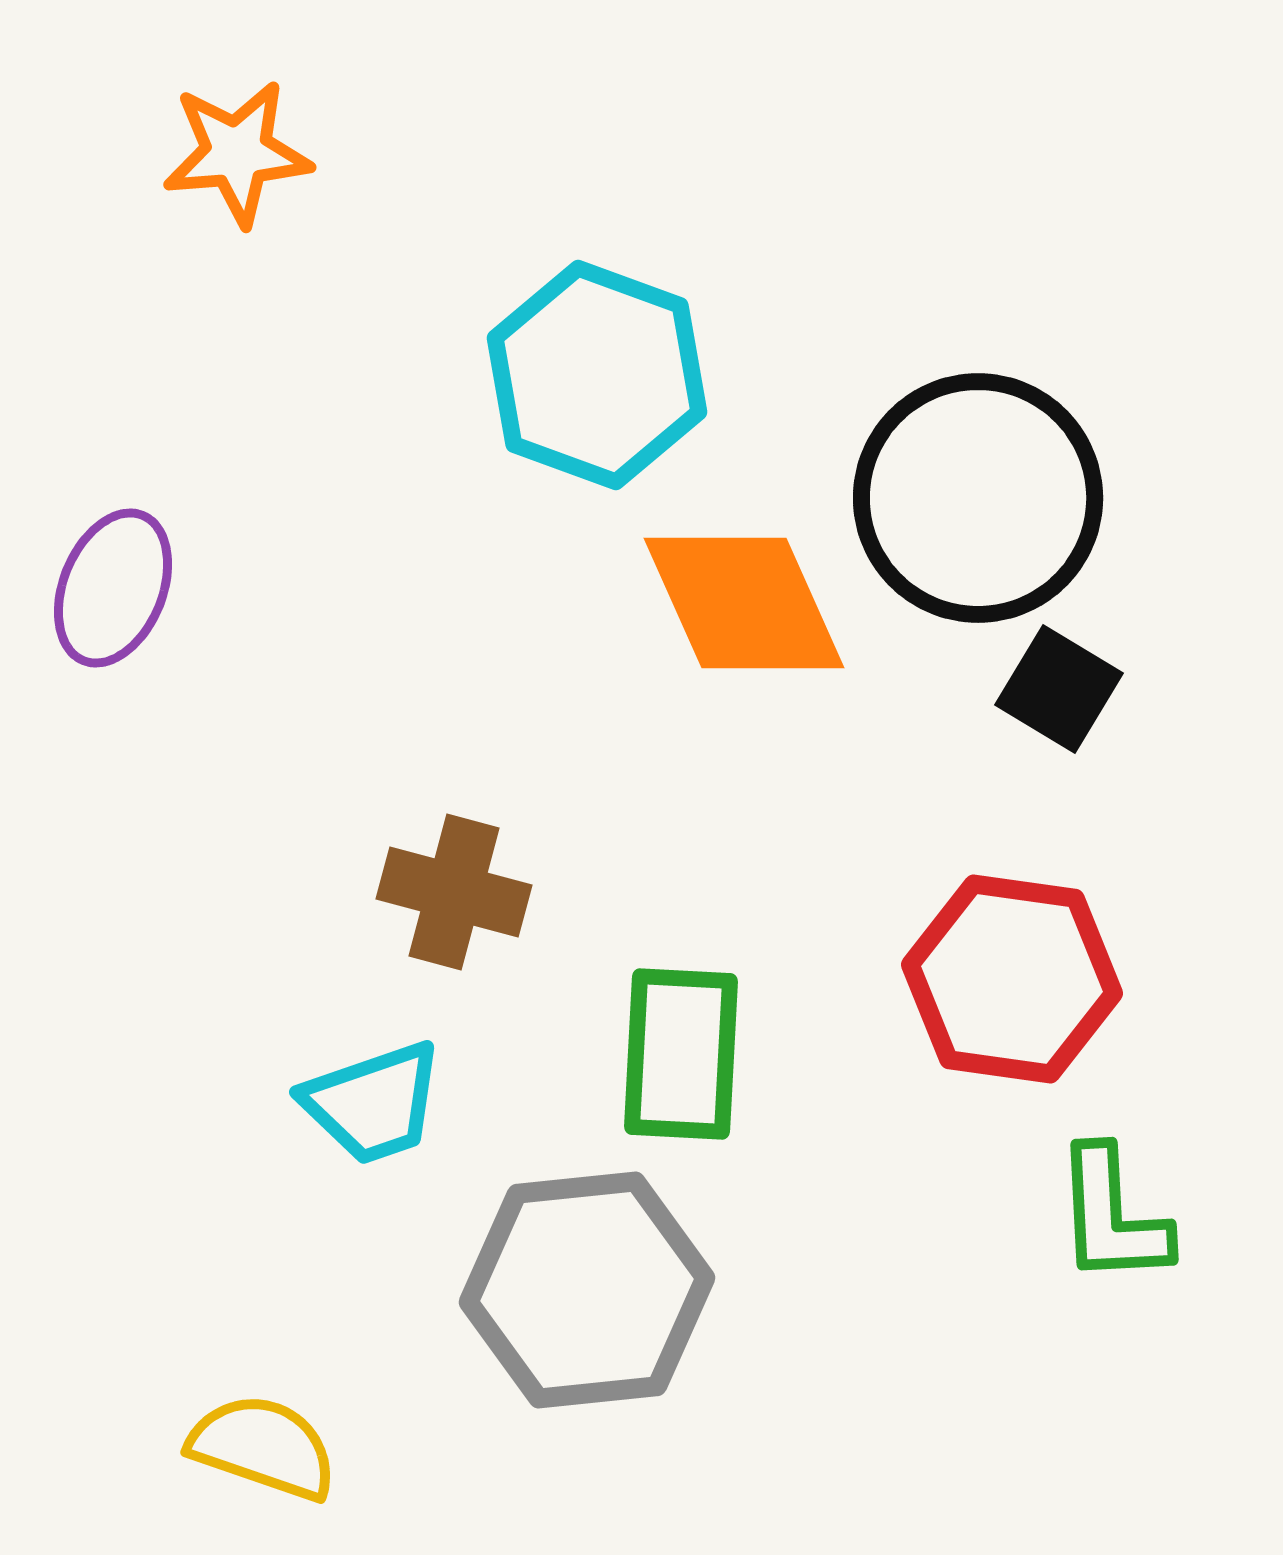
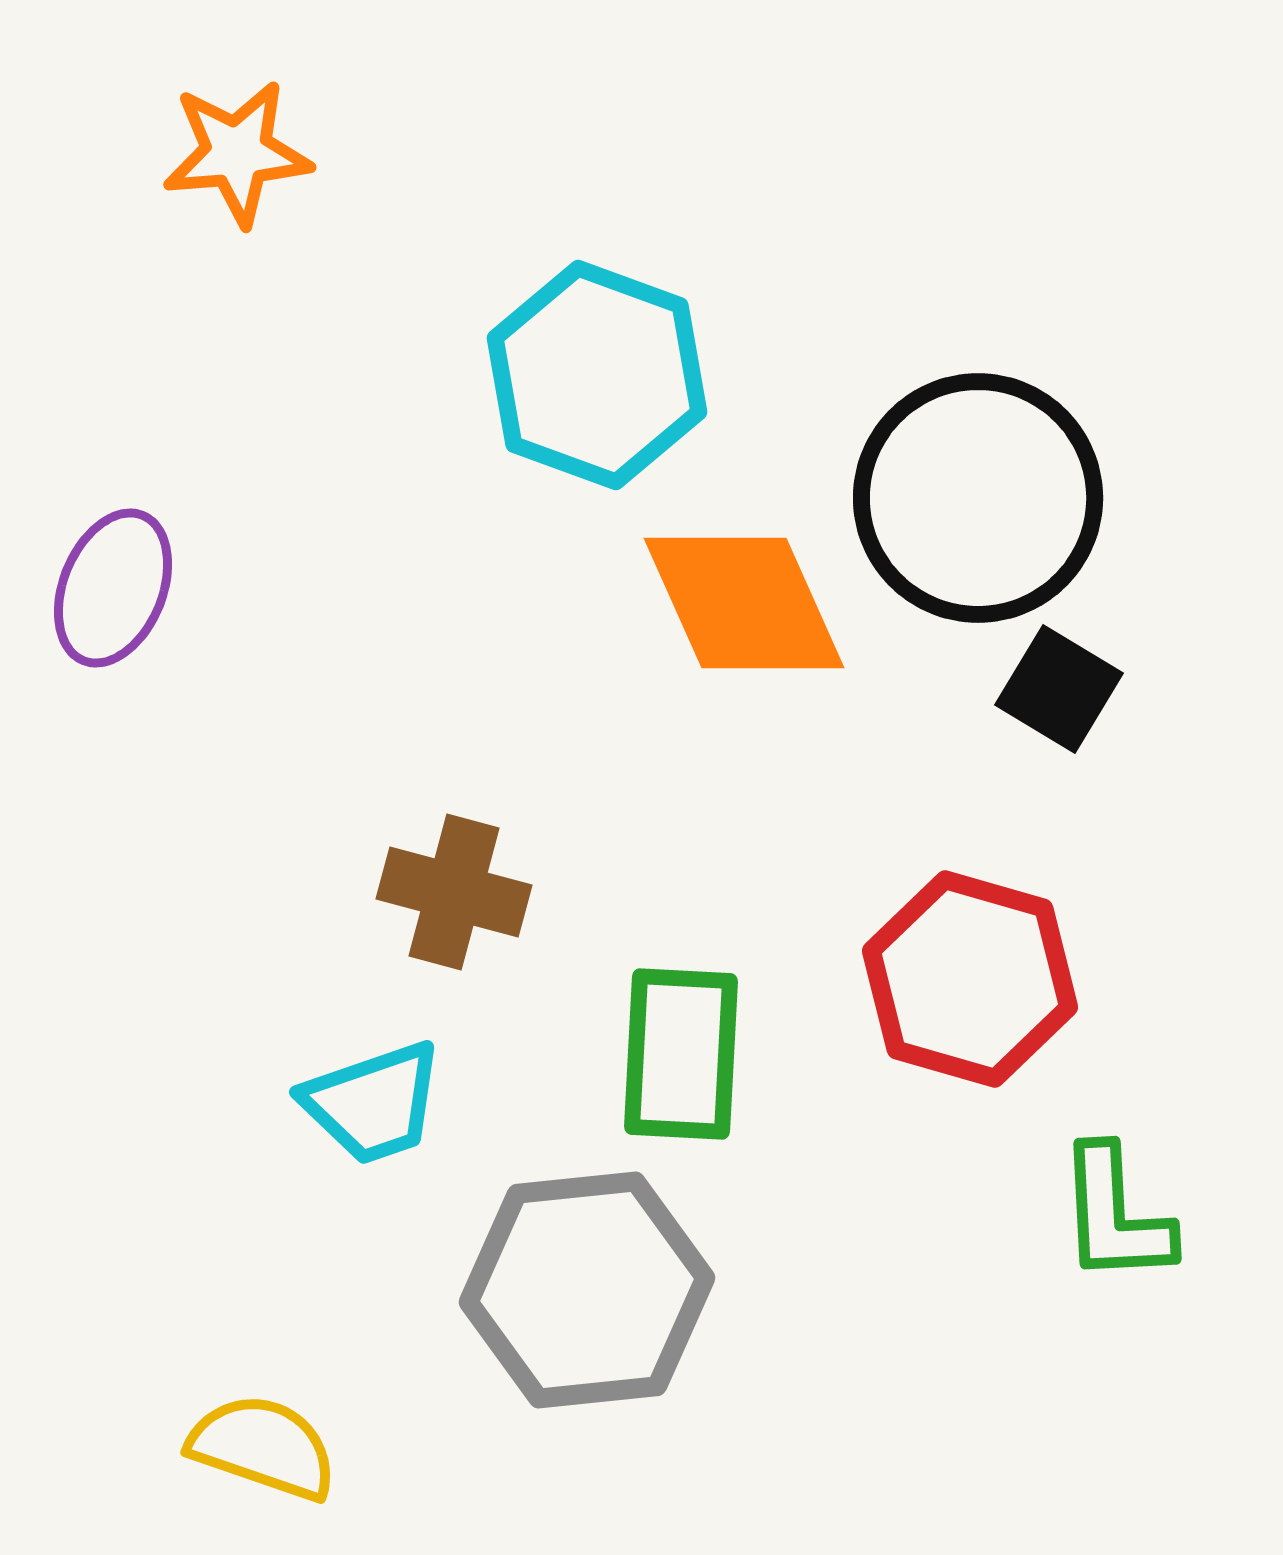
red hexagon: moved 42 px left; rotated 8 degrees clockwise
green L-shape: moved 3 px right, 1 px up
